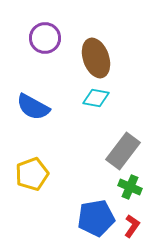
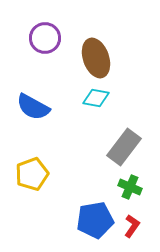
gray rectangle: moved 1 px right, 4 px up
blue pentagon: moved 1 px left, 2 px down
